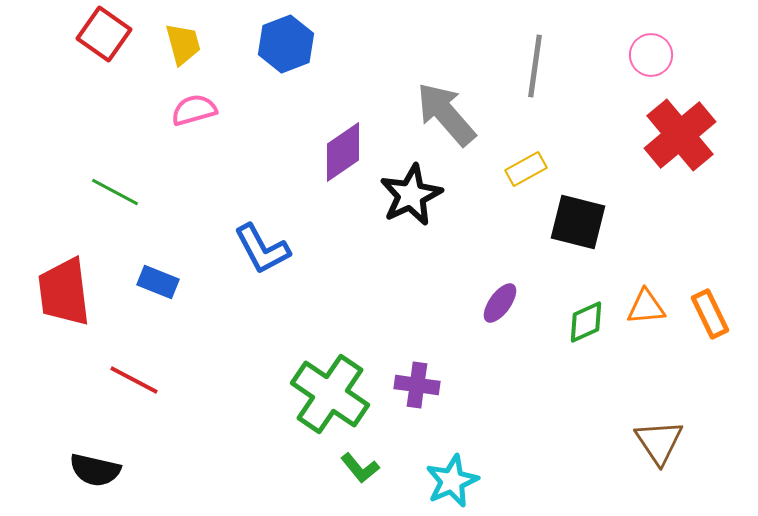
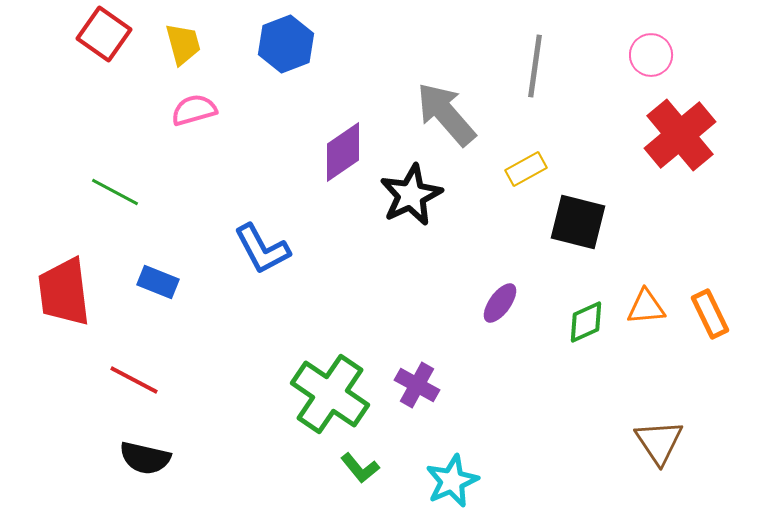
purple cross: rotated 21 degrees clockwise
black semicircle: moved 50 px right, 12 px up
